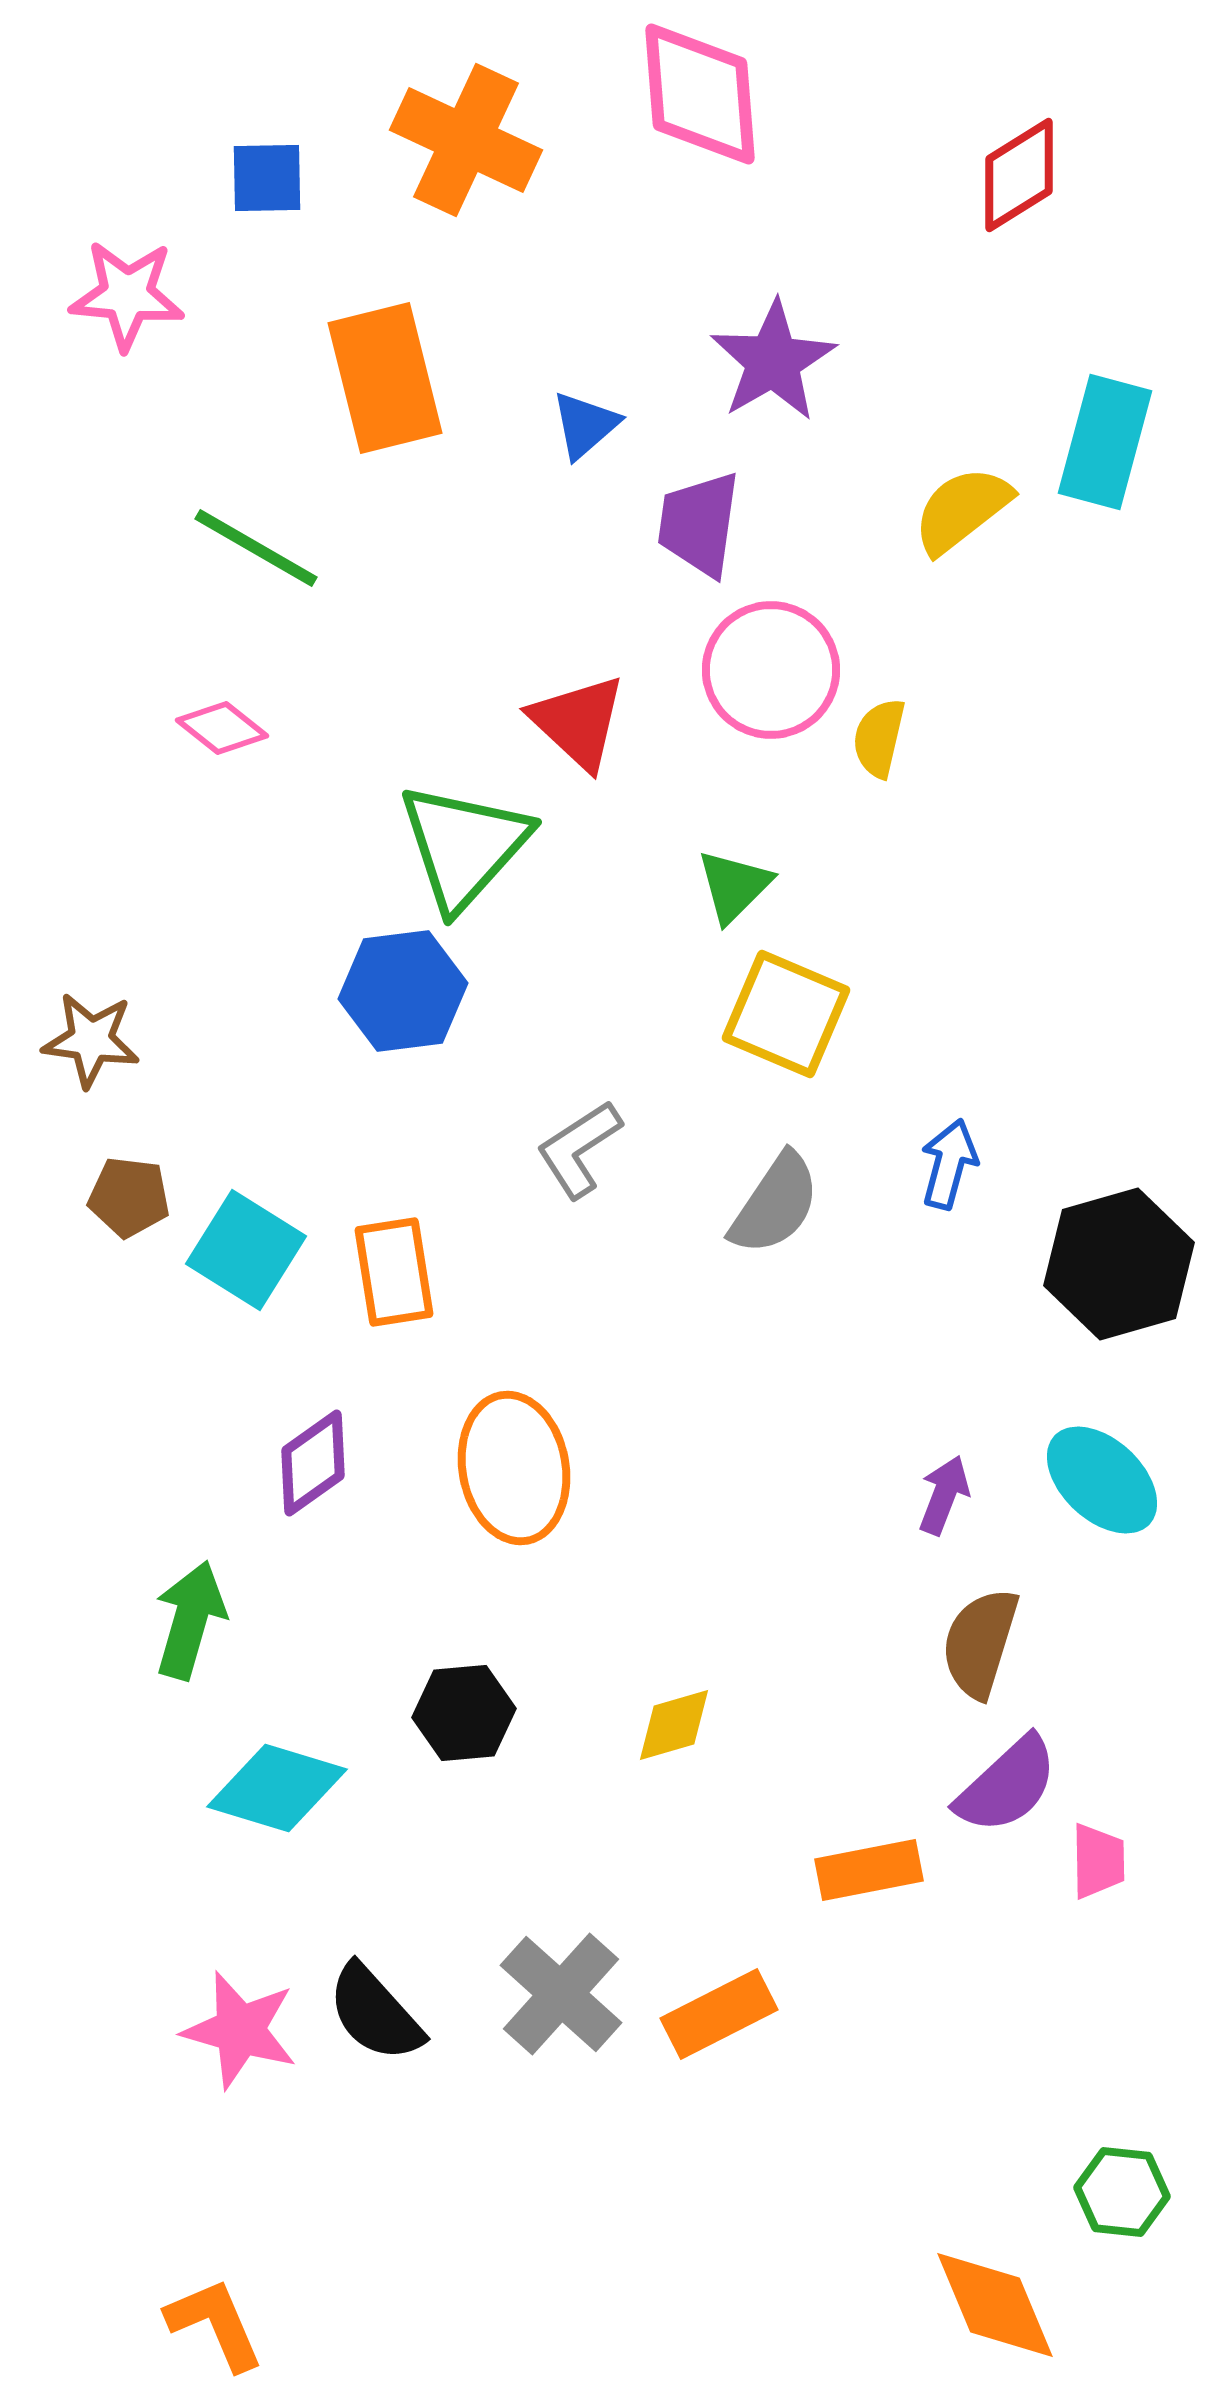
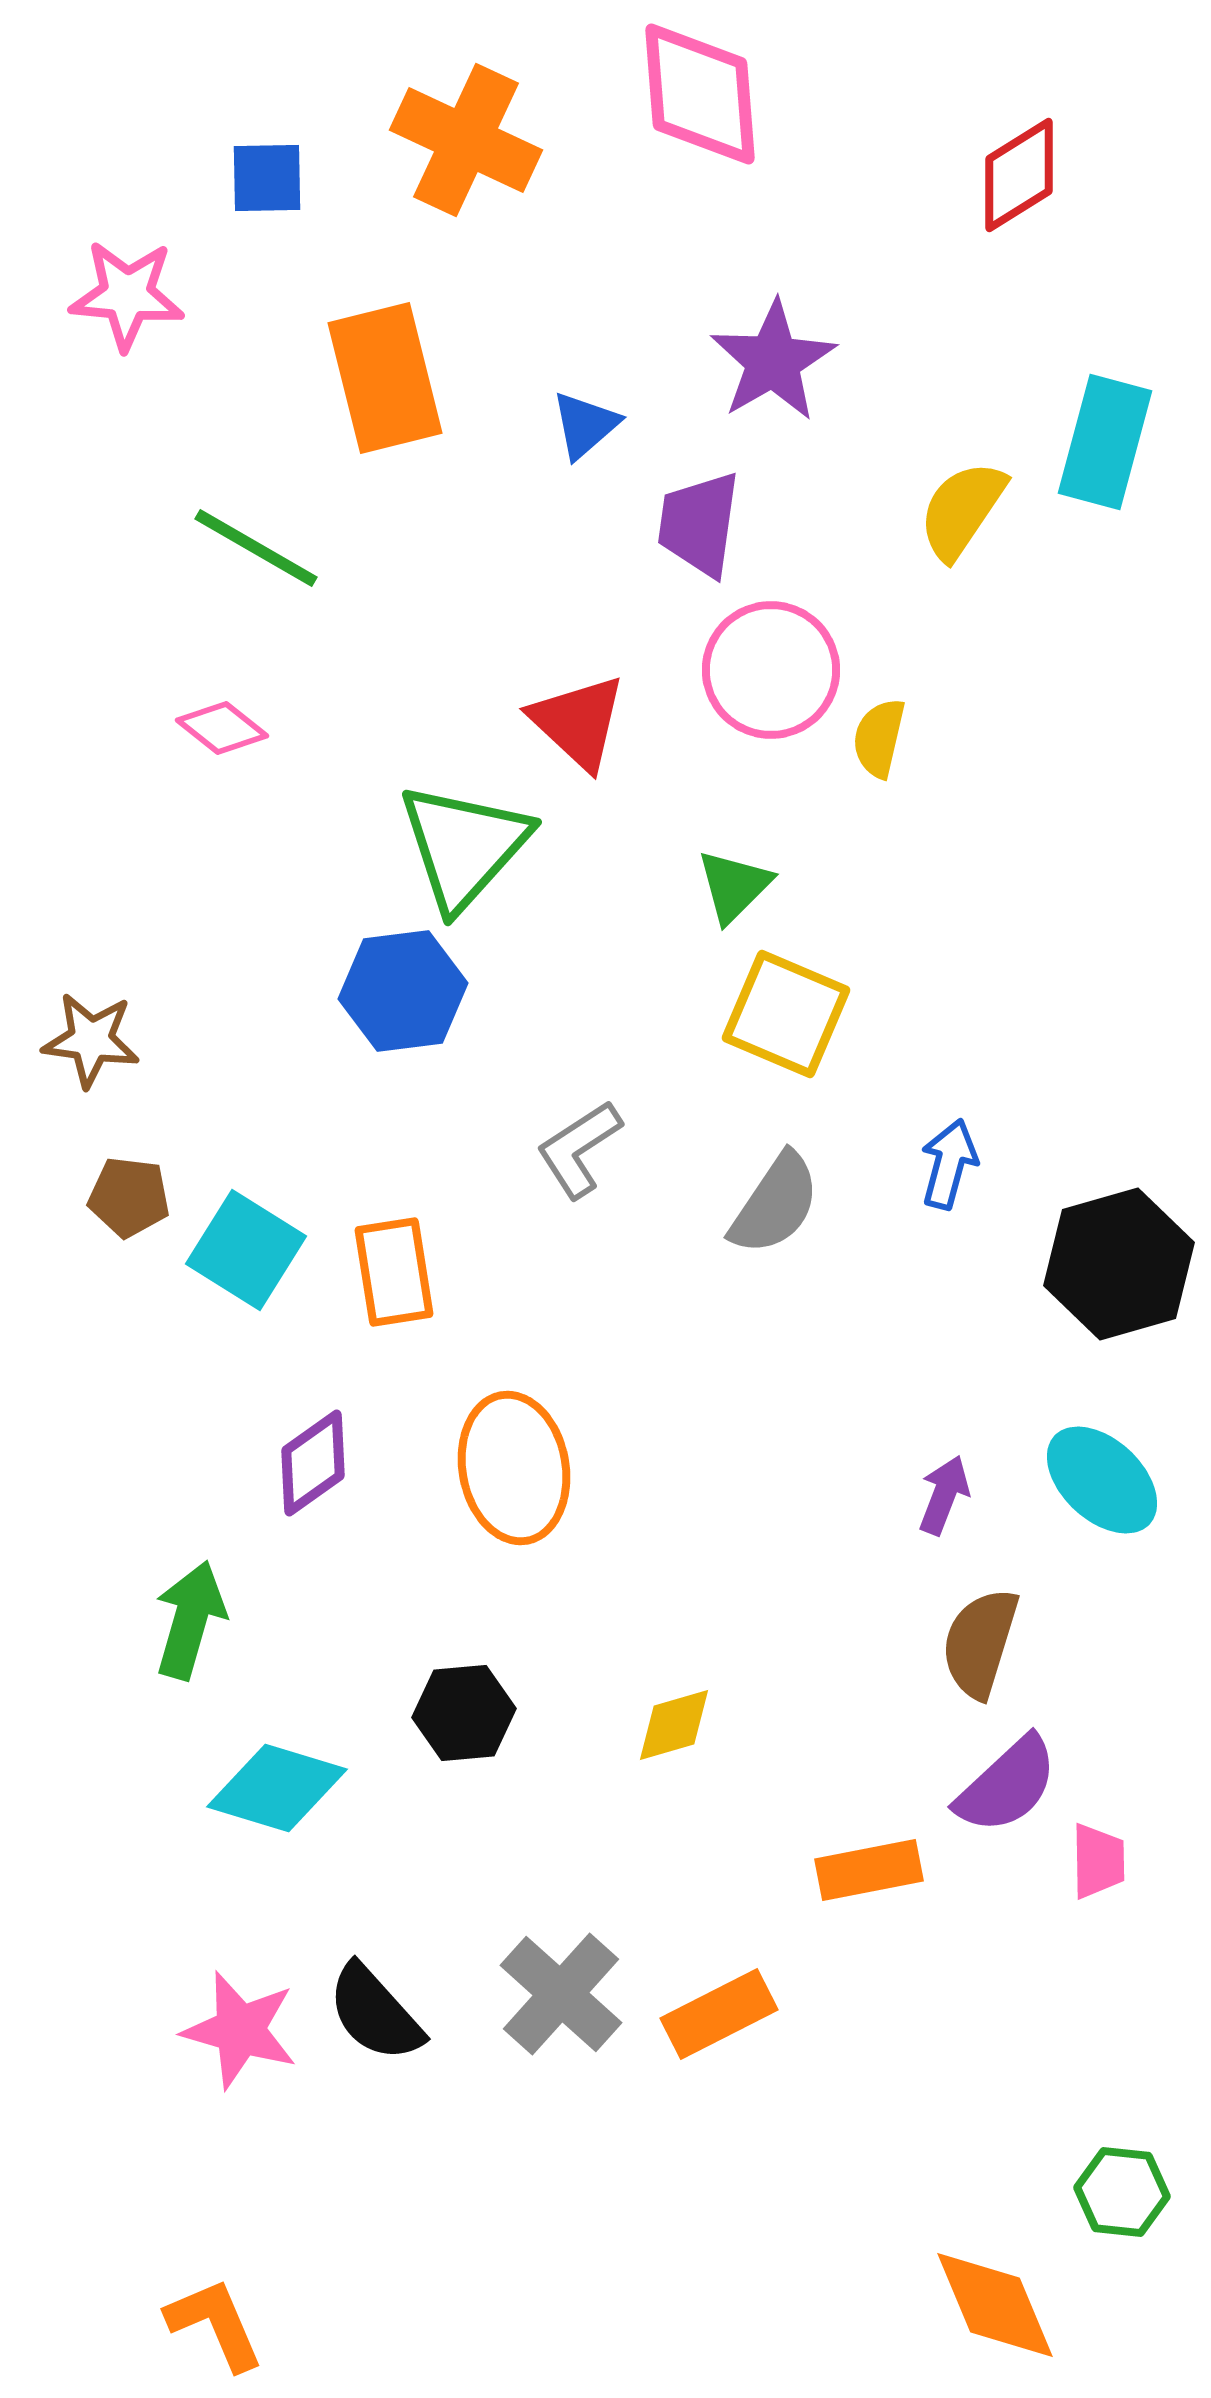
yellow semicircle at (962, 510): rotated 18 degrees counterclockwise
